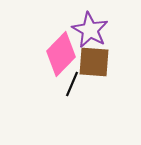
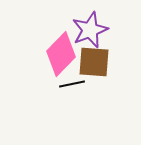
purple star: rotated 21 degrees clockwise
black line: rotated 55 degrees clockwise
